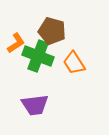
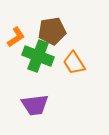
brown pentagon: rotated 24 degrees counterclockwise
orange L-shape: moved 6 px up
